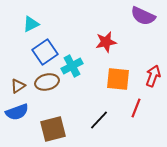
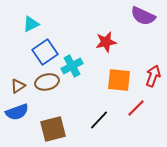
orange square: moved 1 px right, 1 px down
red line: rotated 24 degrees clockwise
